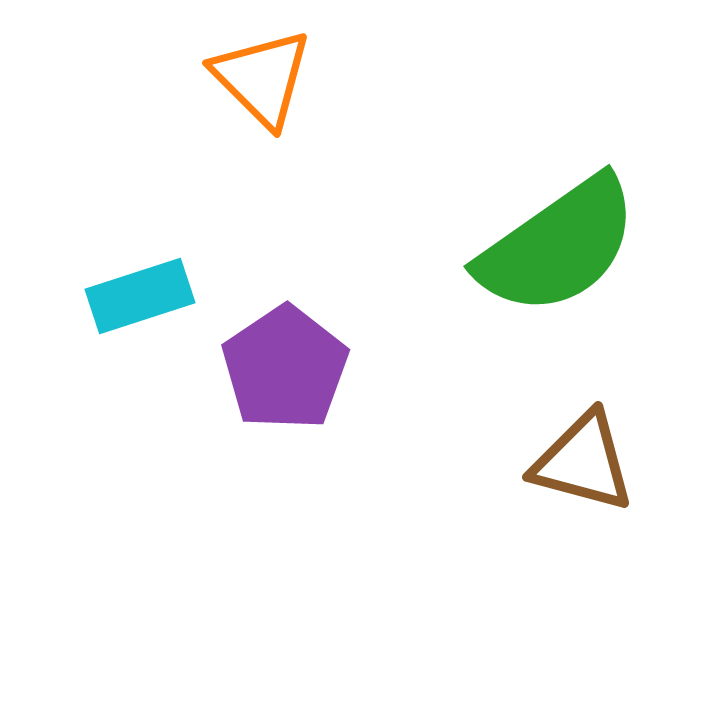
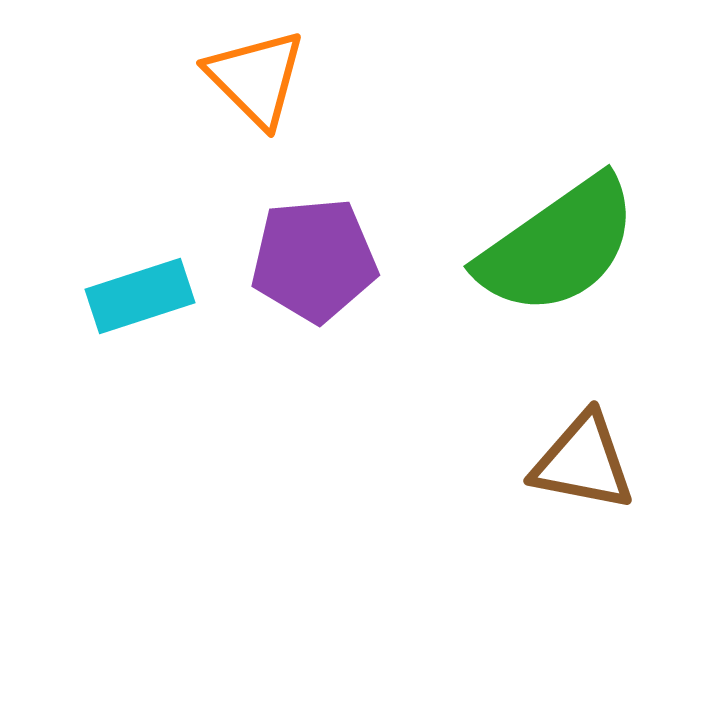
orange triangle: moved 6 px left
purple pentagon: moved 29 px right, 108 px up; rotated 29 degrees clockwise
brown triangle: rotated 4 degrees counterclockwise
